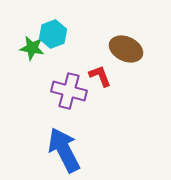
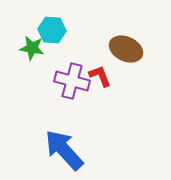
cyan hexagon: moved 1 px left, 4 px up; rotated 24 degrees clockwise
purple cross: moved 3 px right, 10 px up
blue arrow: rotated 15 degrees counterclockwise
